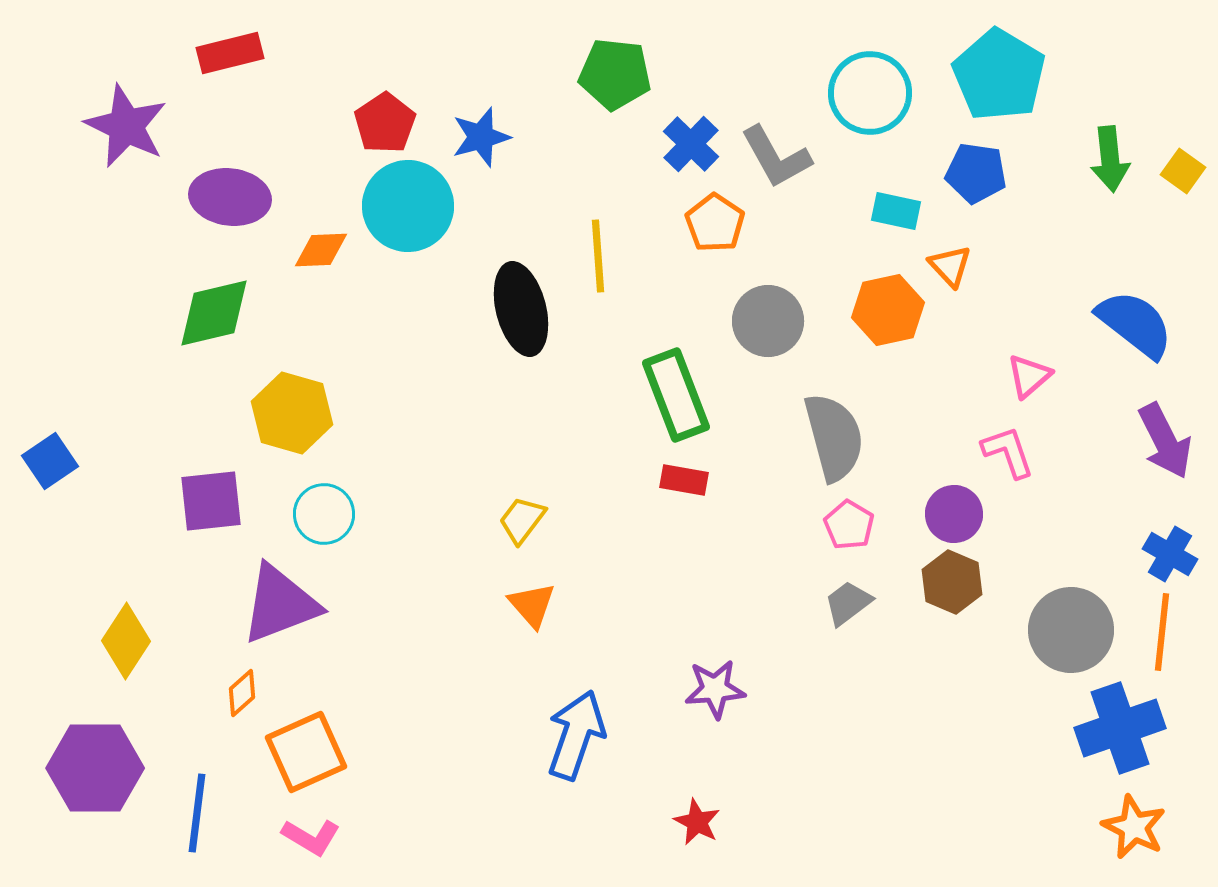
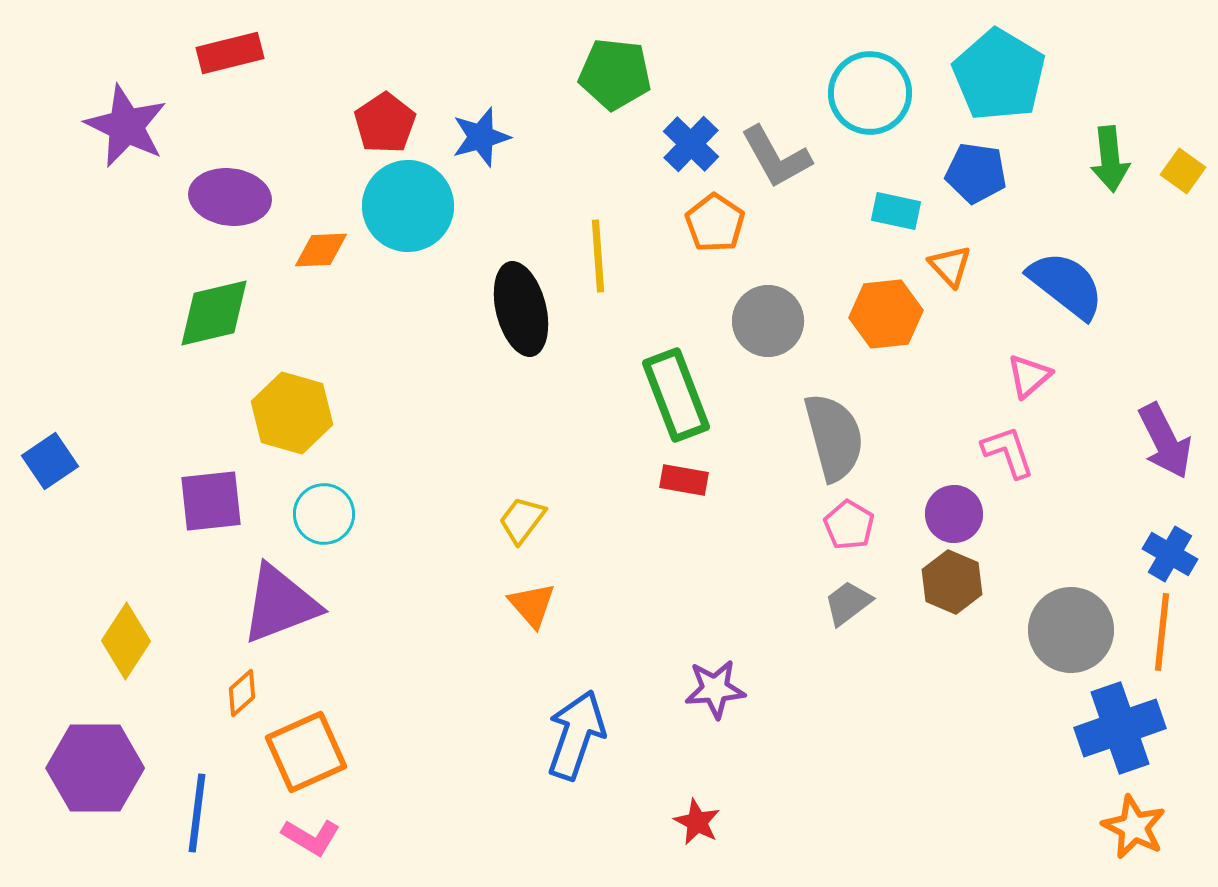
orange hexagon at (888, 310): moved 2 px left, 4 px down; rotated 6 degrees clockwise
blue semicircle at (1135, 324): moved 69 px left, 39 px up
